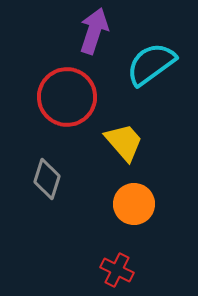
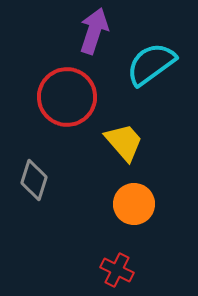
gray diamond: moved 13 px left, 1 px down
